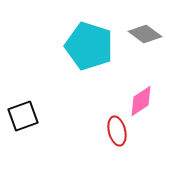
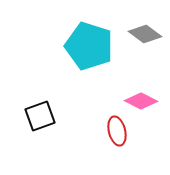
pink diamond: rotated 60 degrees clockwise
black square: moved 17 px right
